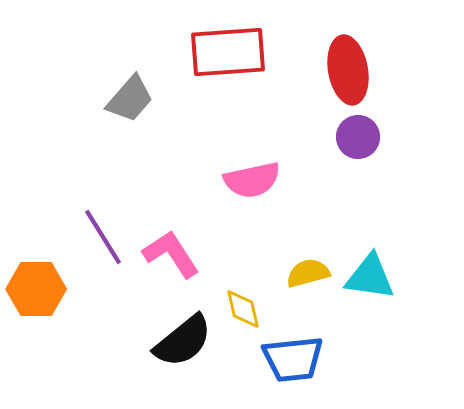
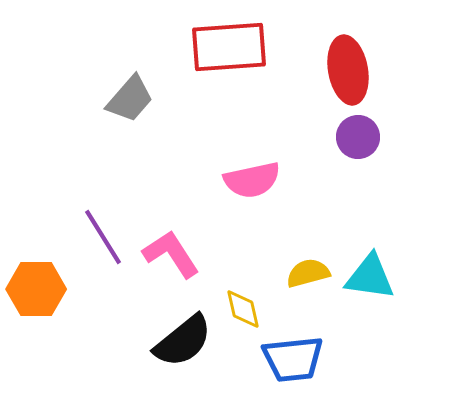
red rectangle: moved 1 px right, 5 px up
